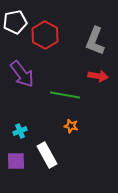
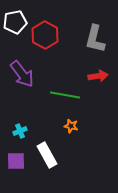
gray L-shape: moved 2 px up; rotated 8 degrees counterclockwise
red arrow: rotated 18 degrees counterclockwise
